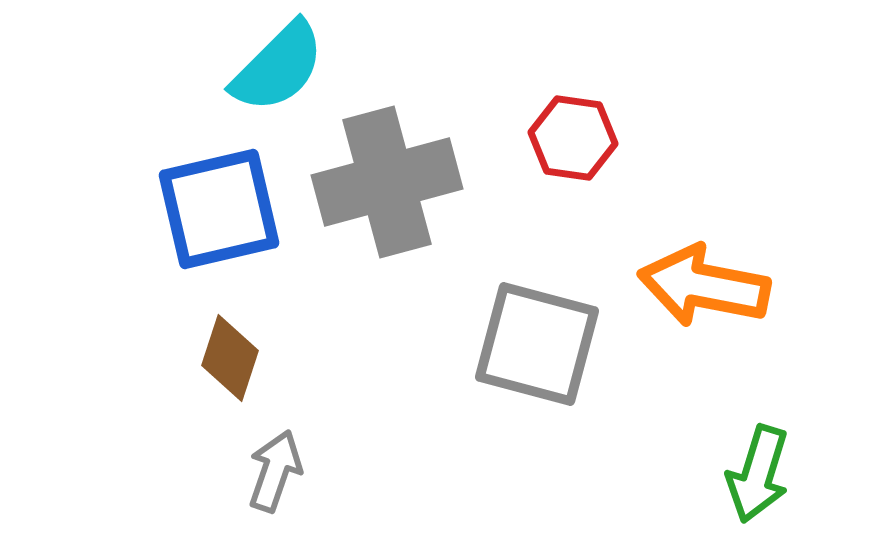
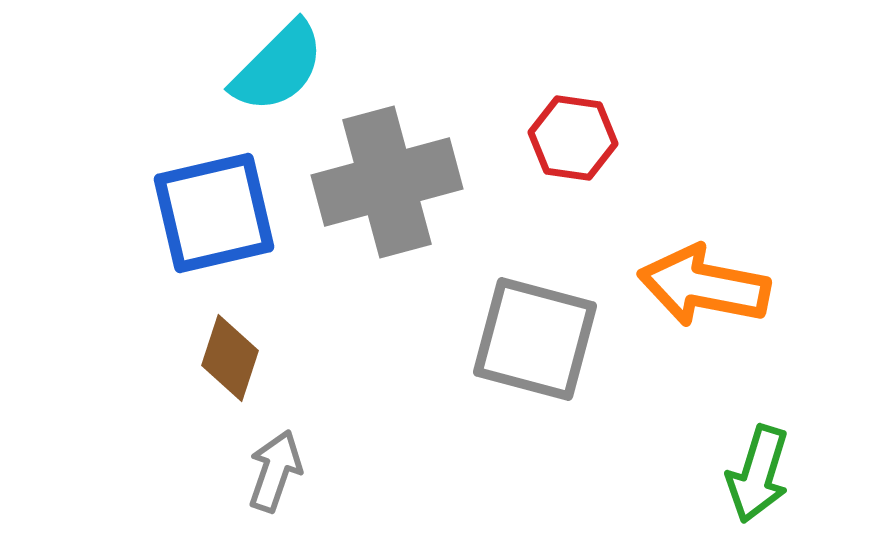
blue square: moved 5 px left, 4 px down
gray square: moved 2 px left, 5 px up
